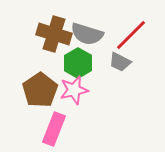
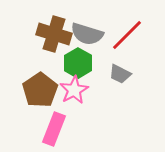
red line: moved 4 px left
gray trapezoid: moved 12 px down
pink star: rotated 16 degrees counterclockwise
